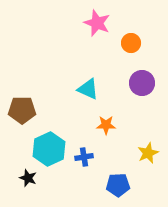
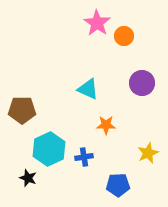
pink star: rotated 12 degrees clockwise
orange circle: moved 7 px left, 7 px up
